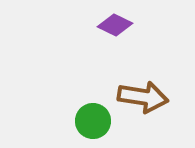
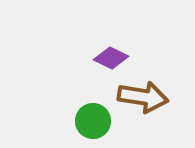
purple diamond: moved 4 px left, 33 px down
